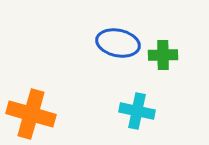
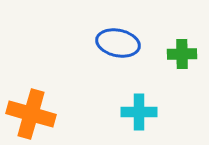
green cross: moved 19 px right, 1 px up
cyan cross: moved 2 px right, 1 px down; rotated 12 degrees counterclockwise
